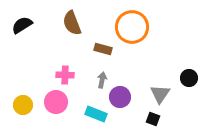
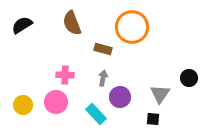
gray arrow: moved 1 px right, 2 px up
cyan rectangle: rotated 25 degrees clockwise
black square: rotated 16 degrees counterclockwise
